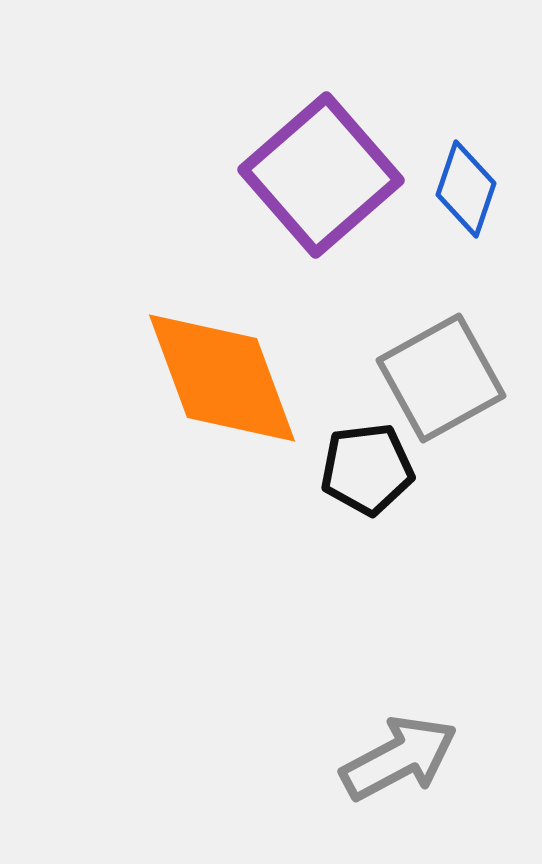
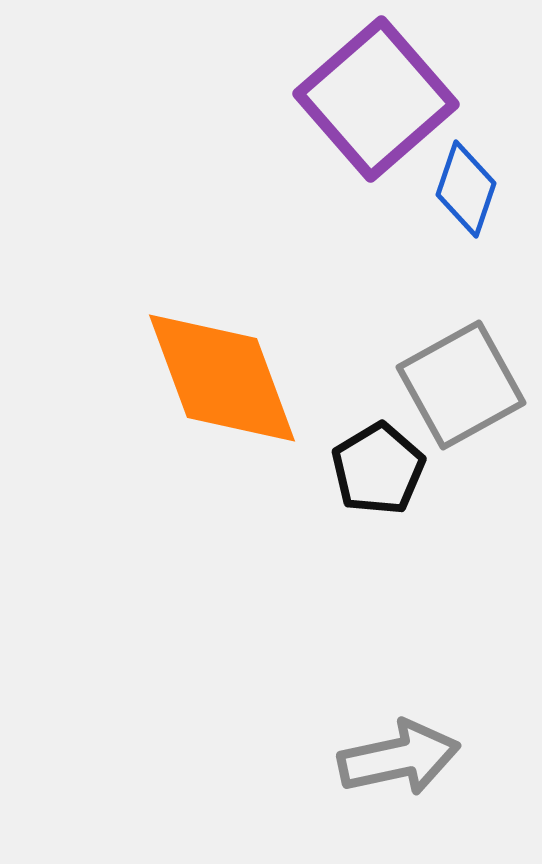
purple square: moved 55 px right, 76 px up
gray square: moved 20 px right, 7 px down
black pentagon: moved 11 px right; rotated 24 degrees counterclockwise
gray arrow: rotated 16 degrees clockwise
